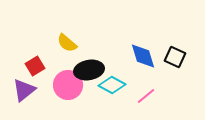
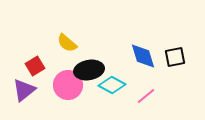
black square: rotated 35 degrees counterclockwise
